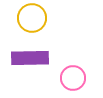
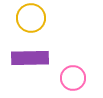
yellow circle: moved 1 px left
